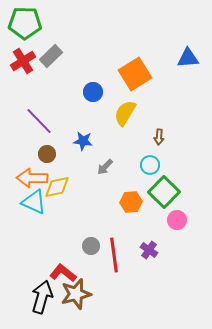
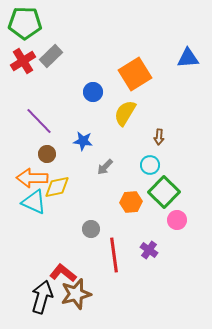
gray circle: moved 17 px up
